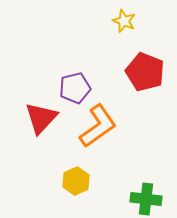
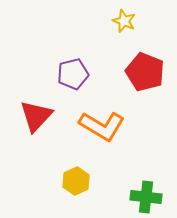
purple pentagon: moved 2 px left, 14 px up
red triangle: moved 5 px left, 2 px up
orange L-shape: moved 4 px right; rotated 66 degrees clockwise
green cross: moved 2 px up
